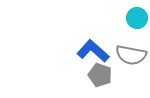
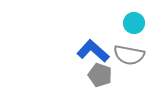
cyan circle: moved 3 px left, 5 px down
gray semicircle: moved 2 px left
